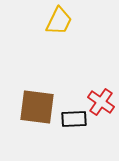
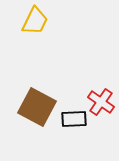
yellow trapezoid: moved 24 px left
brown square: rotated 21 degrees clockwise
